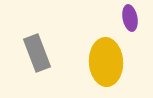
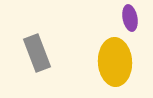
yellow ellipse: moved 9 px right
